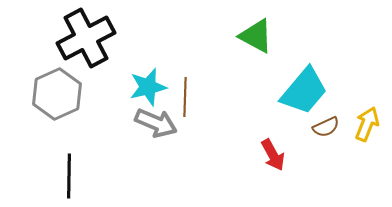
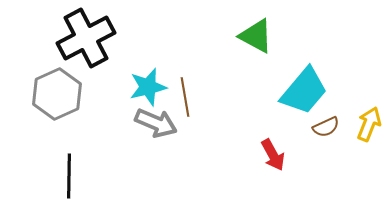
brown line: rotated 12 degrees counterclockwise
yellow arrow: moved 2 px right
